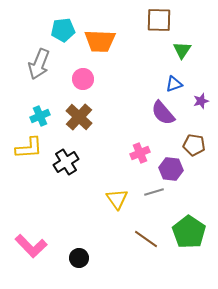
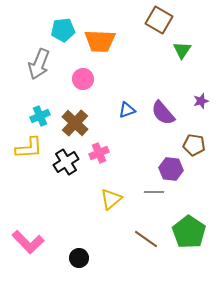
brown square: rotated 28 degrees clockwise
blue triangle: moved 47 px left, 26 px down
brown cross: moved 4 px left, 6 px down
pink cross: moved 41 px left
gray line: rotated 18 degrees clockwise
yellow triangle: moved 6 px left; rotated 25 degrees clockwise
pink L-shape: moved 3 px left, 4 px up
